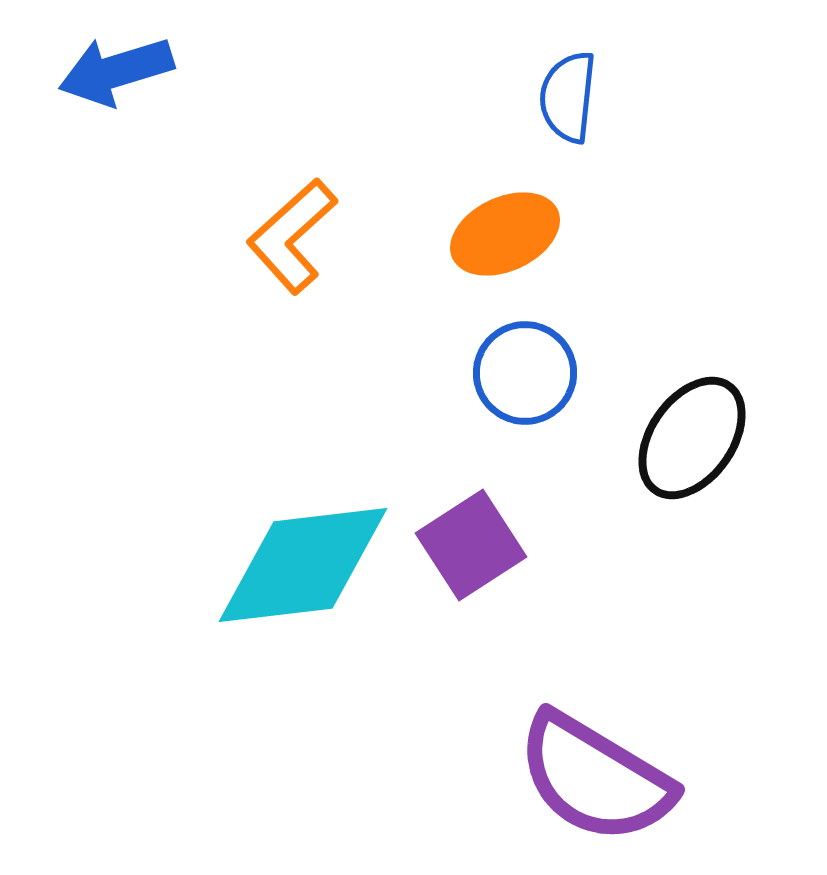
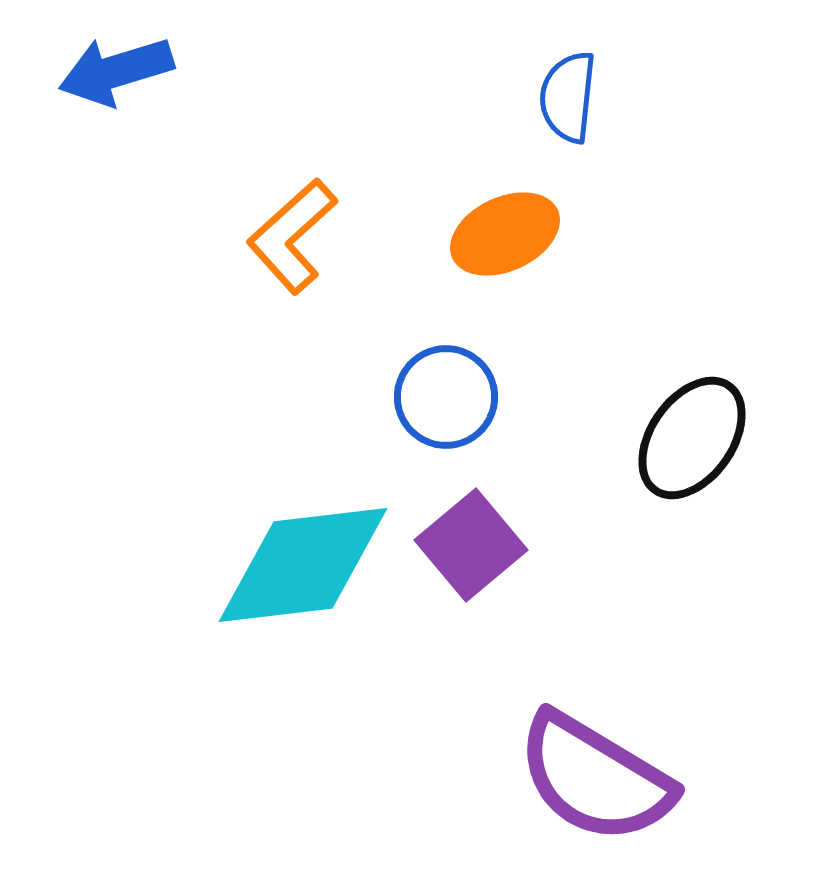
blue circle: moved 79 px left, 24 px down
purple square: rotated 7 degrees counterclockwise
